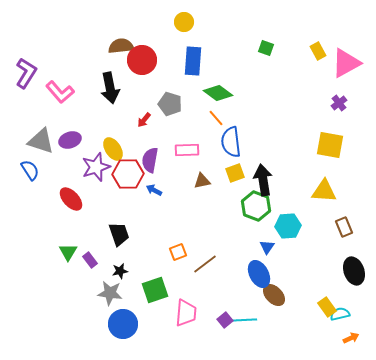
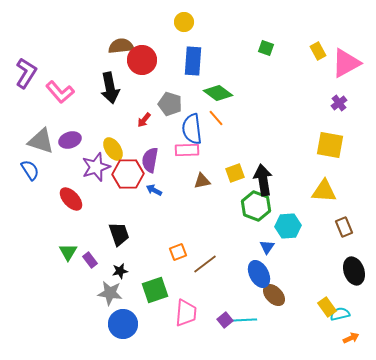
blue semicircle at (231, 142): moved 39 px left, 13 px up
